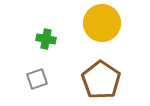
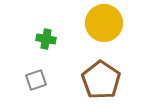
yellow circle: moved 2 px right
gray square: moved 1 px left, 1 px down
